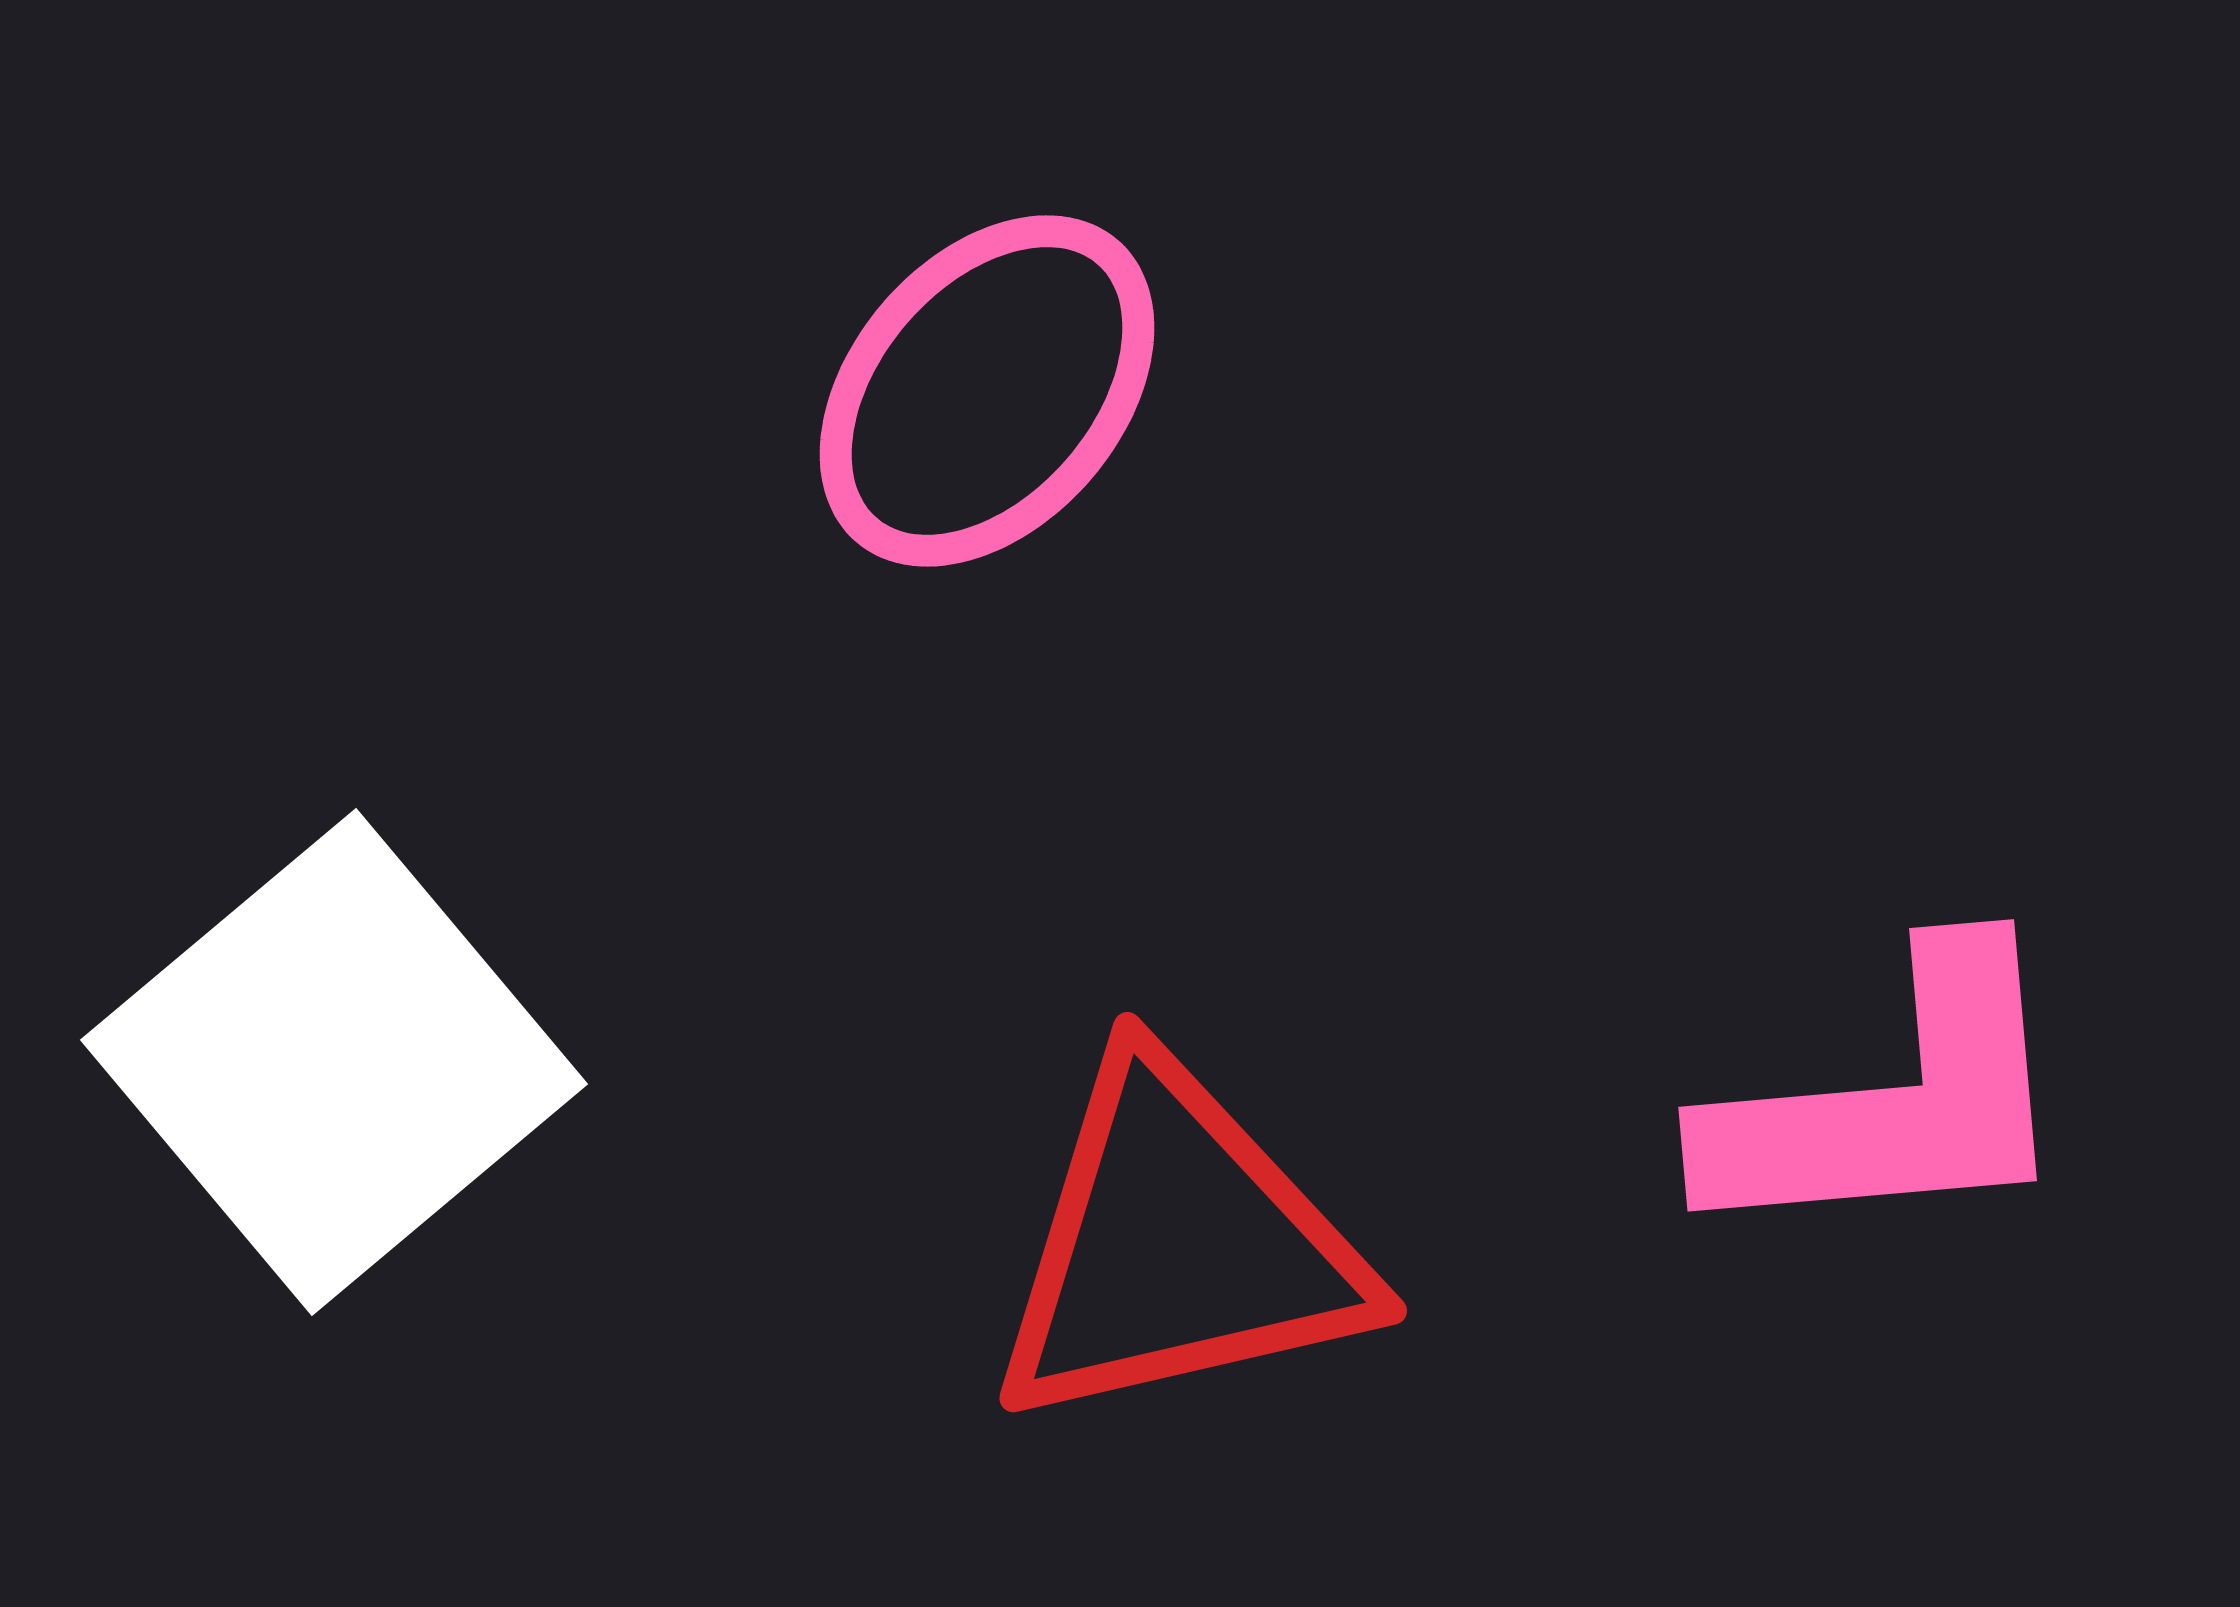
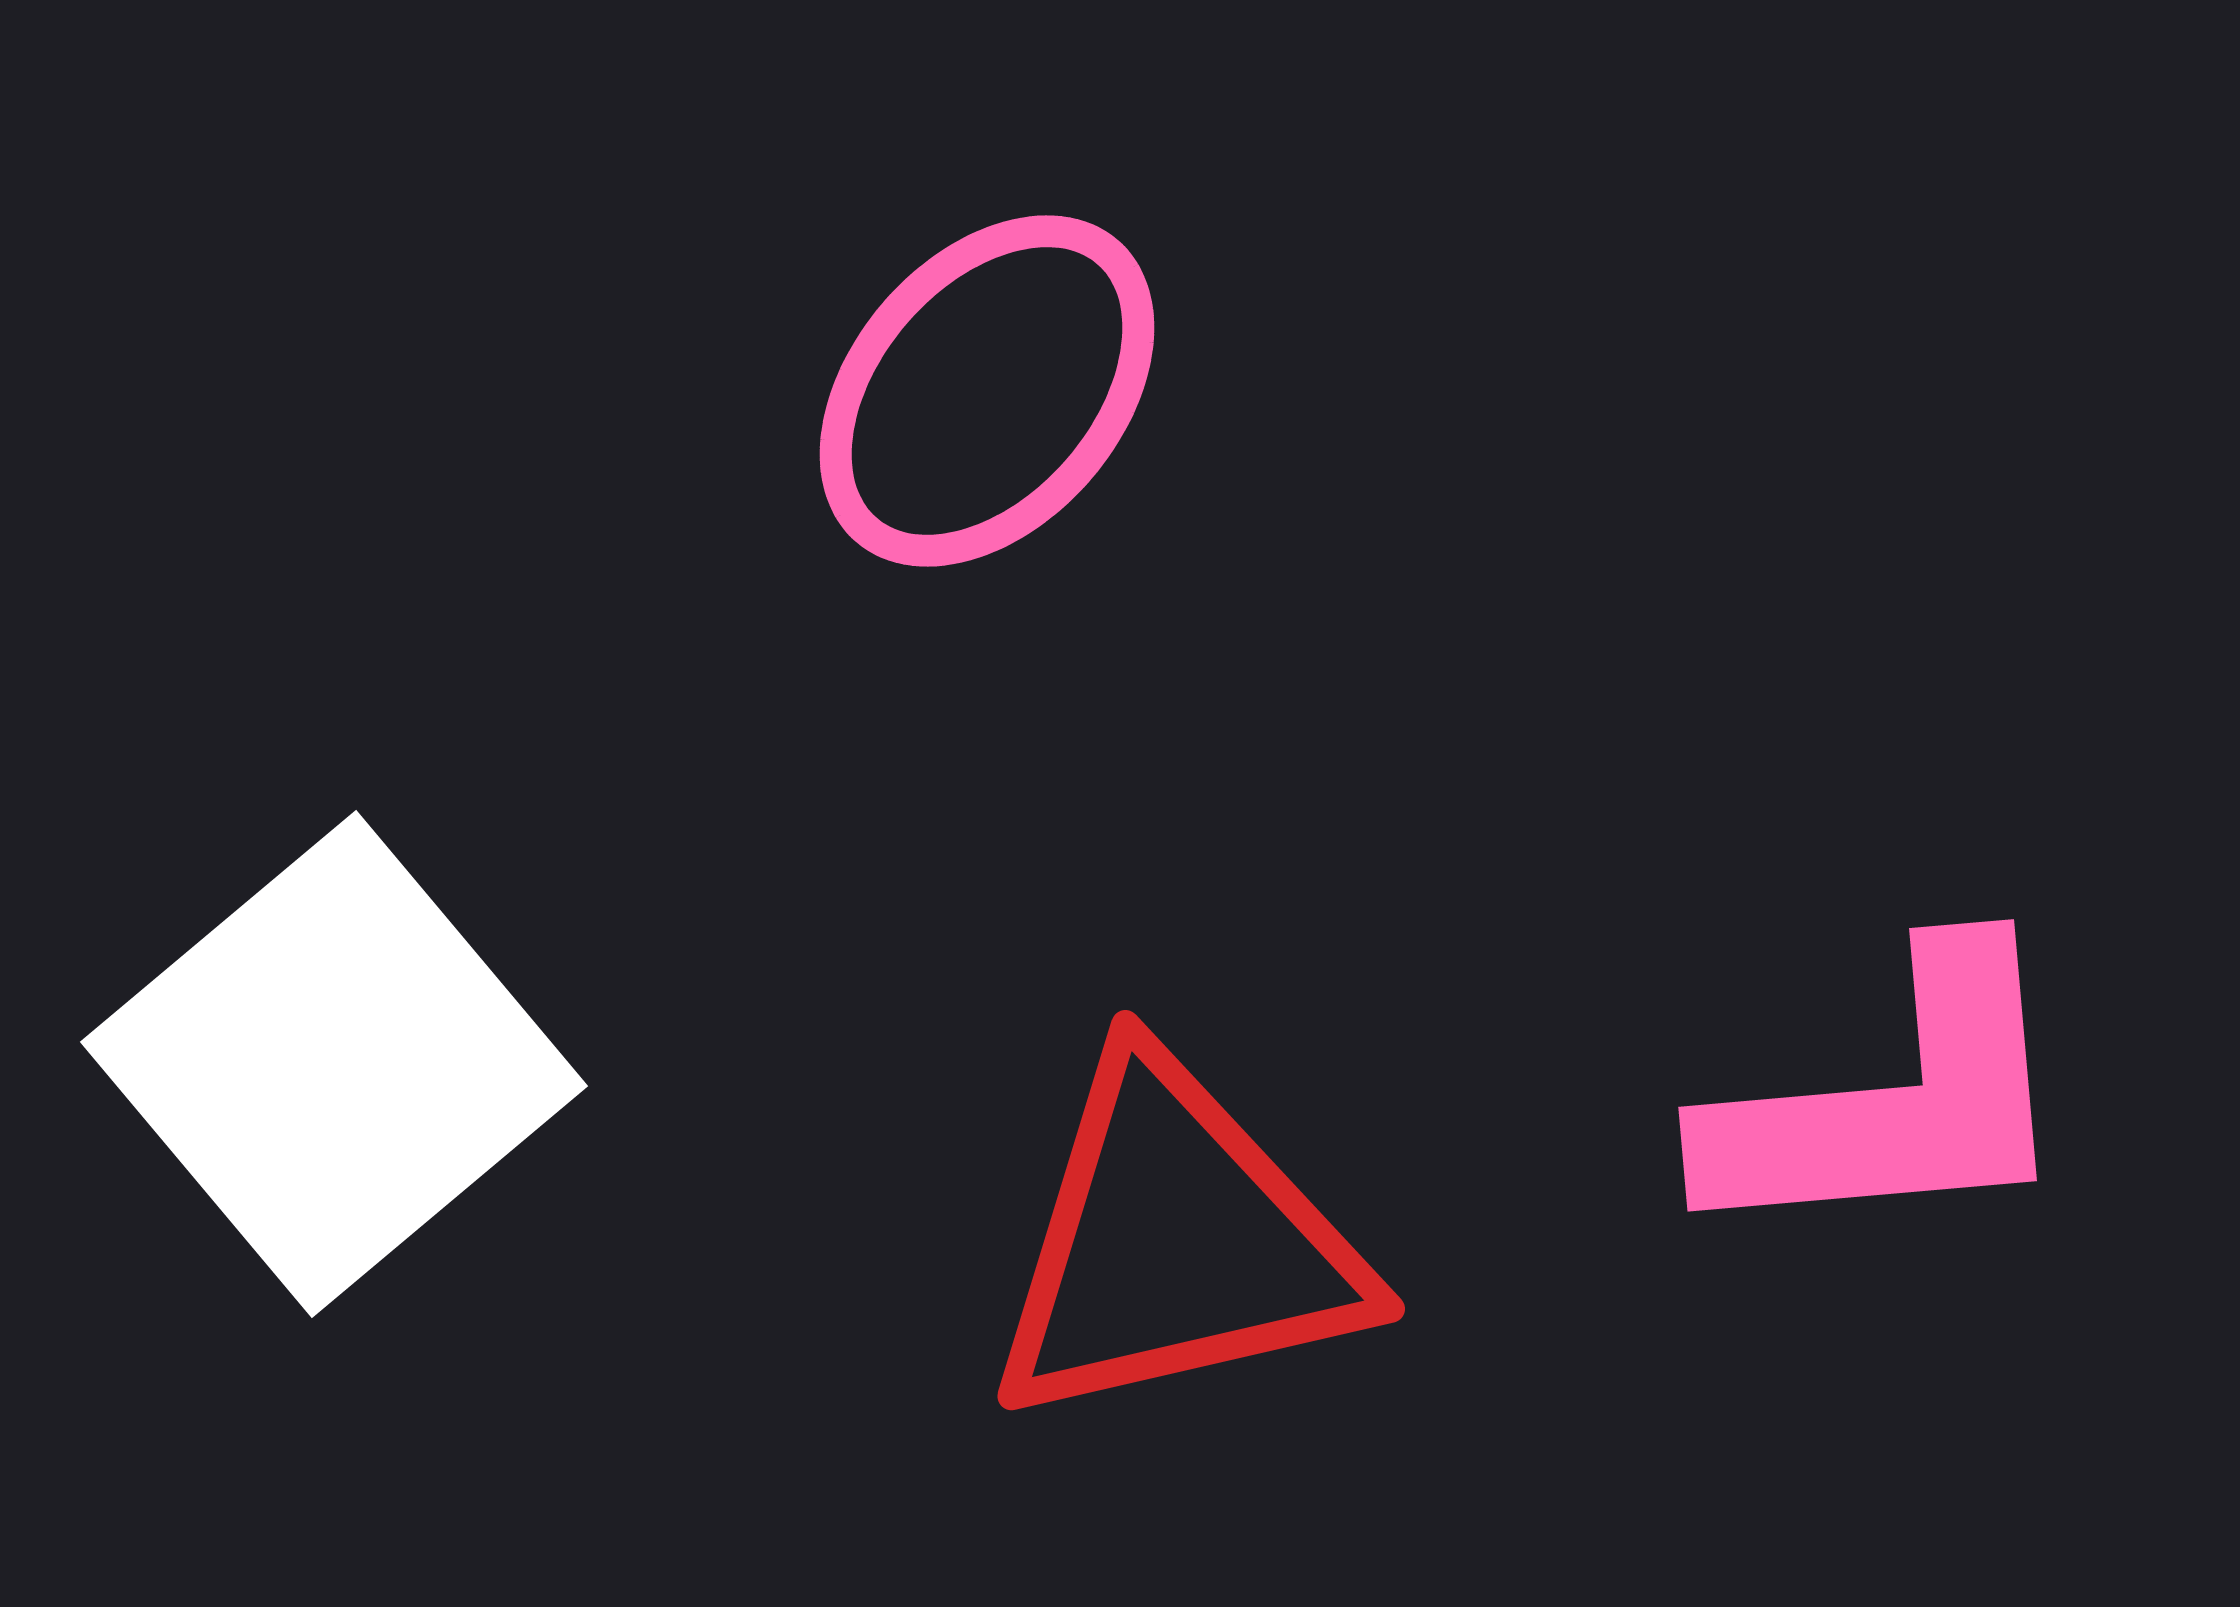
white square: moved 2 px down
red triangle: moved 2 px left, 2 px up
